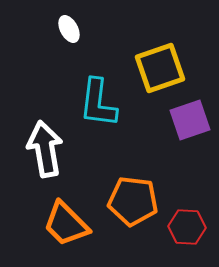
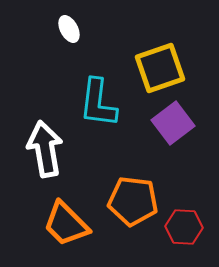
purple square: moved 17 px left, 3 px down; rotated 18 degrees counterclockwise
red hexagon: moved 3 px left
